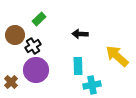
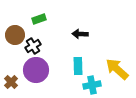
green rectangle: rotated 24 degrees clockwise
yellow arrow: moved 13 px down
